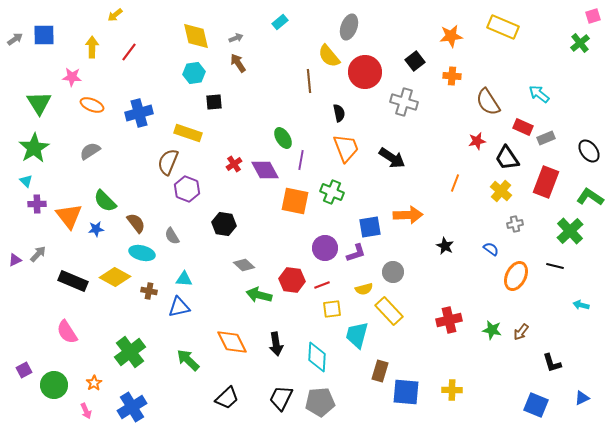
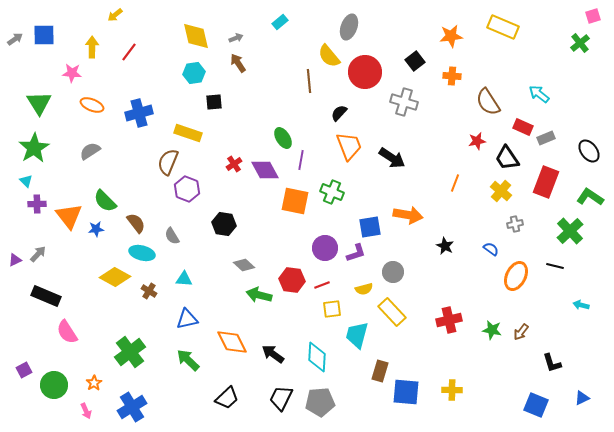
pink star at (72, 77): moved 4 px up
black semicircle at (339, 113): rotated 126 degrees counterclockwise
orange trapezoid at (346, 148): moved 3 px right, 2 px up
orange arrow at (408, 215): rotated 12 degrees clockwise
black rectangle at (73, 281): moved 27 px left, 15 px down
brown cross at (149, 291): rotated 21 degrees clockwise
blue triangle at (179, 307): moved 8 px right, 12 px down
yellow rectangle at (389, 311): moved 3 px right, 1 px down
black arrow at (276, 344): moved 3 px left, 10 px down; rotated 135 degrees clockwise
